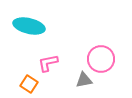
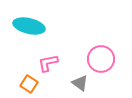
gray triangle: moved 4 px left, 3 px down; rotated 48 degrees clockwise
